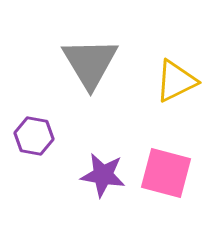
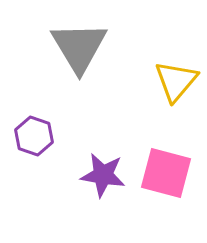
gray triangle: moved 11 px left, 16 px up
yellow triangle: rotated 24 degrees counterclockwise
purple hexagon: rotated 9 degrees clockwise
